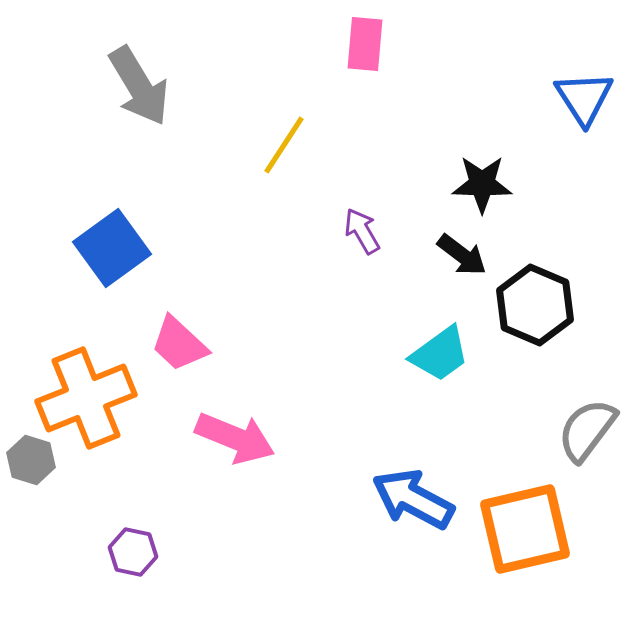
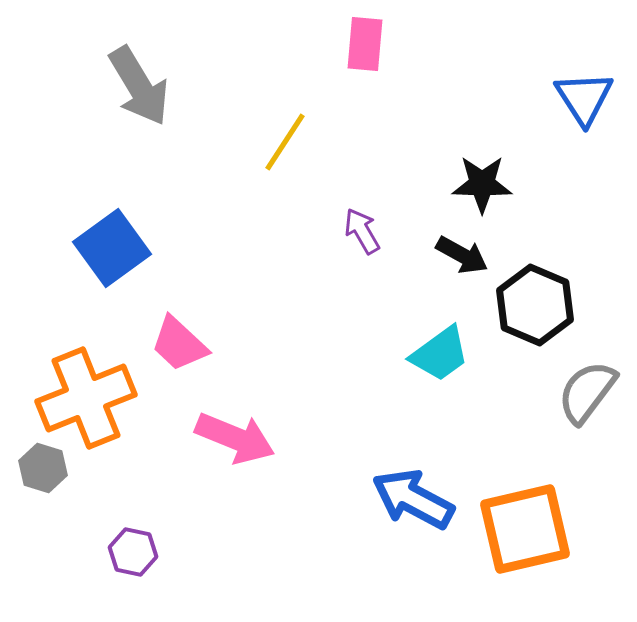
yellow line: moved 1 px right, 3 px up
black arrow: rotated 8 degrees counterclockwise
gray semicircle: moved 38 px up
gray hexagon: moved 12 px right, 8 px down
